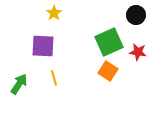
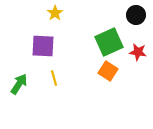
yellow star: moved 1 px right
